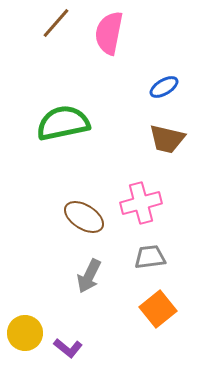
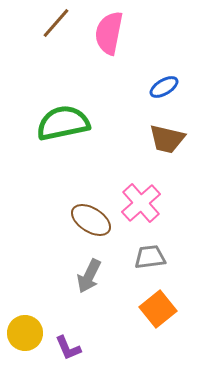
pink cross: rotated 27 degrees counterclockwise
brown ellipse: moved 7 px right, 3 px down
purple L-shape: rotated 28 degrees clockwise
